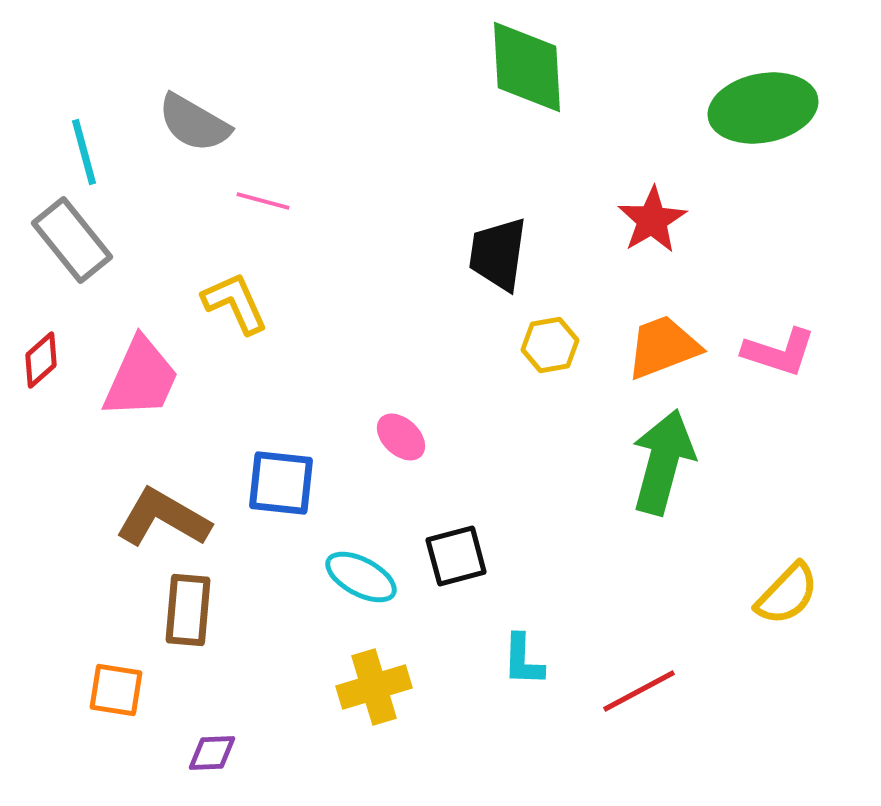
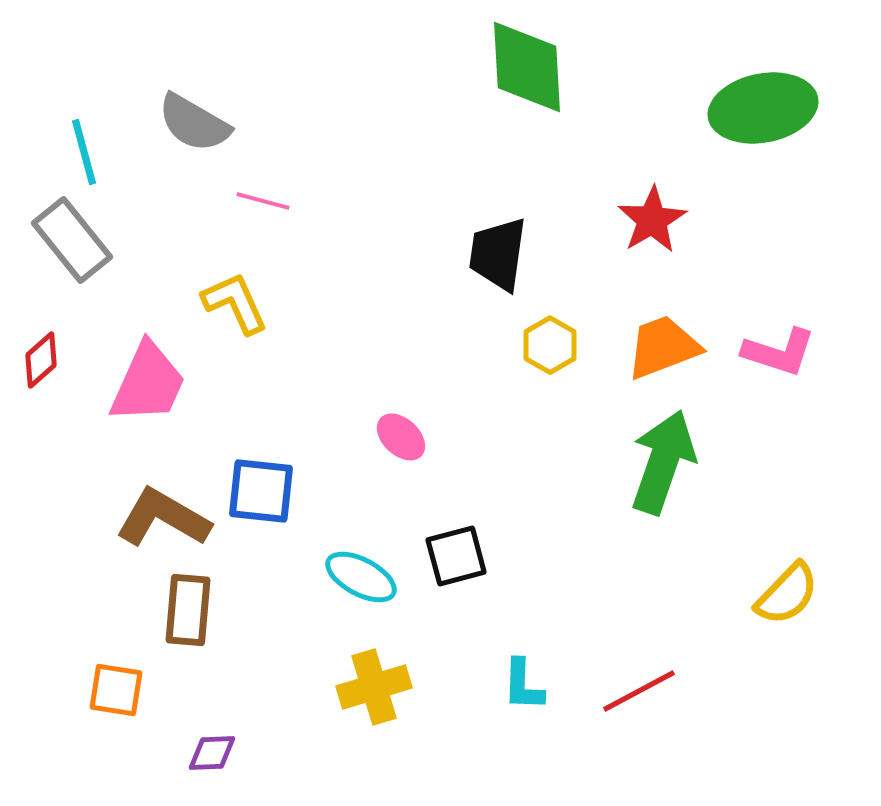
yellow hexagon: rotated 20 degrees counterclockwise
pink trapezoid: moved 7 px right, 5 px down
green arrow: rotated 4 degrees clockwise
blue square: moved 20 px left, 8 px down
cyan L-shape: moved 25 px down
